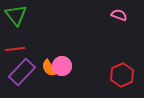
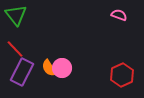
red line: rotated 54 degrees clockwise
pink circle: moved 2 px down
purple rectangle: rotated 16 degrees counterclockwise
